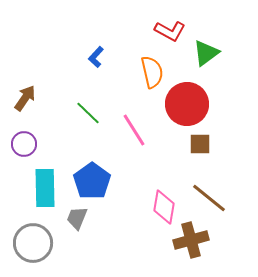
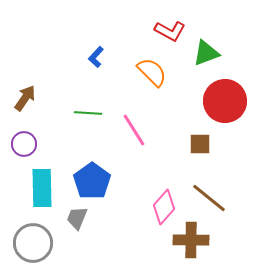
green triangle: rotated 16 degrees clockwise
orange semicircle: rotated 32 degrees counterclockwise
red circle: moved 38 px right, 3 px up
green line: rotated 40 degrees counterclockwise
cyan rectangle: moved 3 px left
pink diamond: rotated 32 degrees clockwise
brown cross: rotated 16 degrees clockwise
